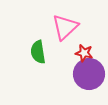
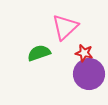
green semicircle: moved 1 px right, 1 px down; rotated 80 degrees clockwise
